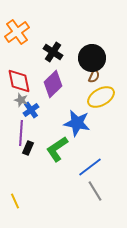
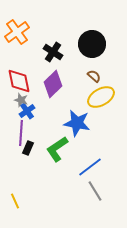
black circle: moved 14 px up
brown semicircle: rotated 72 degrees counterclockwise
blue cross: moved 4 px left, 1 px down
